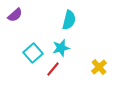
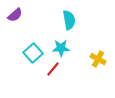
cyan semicircle: rotated 24 degrees counterclockwise
cyan star: rotated 12 degrees clockwise
yellow cross: moved 1 px left, 8 px up; rotated 21 degrees counterclockwise
